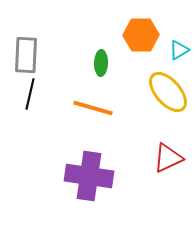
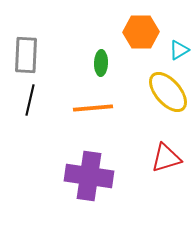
orange hexagon: moved 3 px up
black line: moved 6 px down
orange line: rotated 21 degrees counterclockwise
red triangle: moved 2 px left; rotated 8 degrees clockwise
